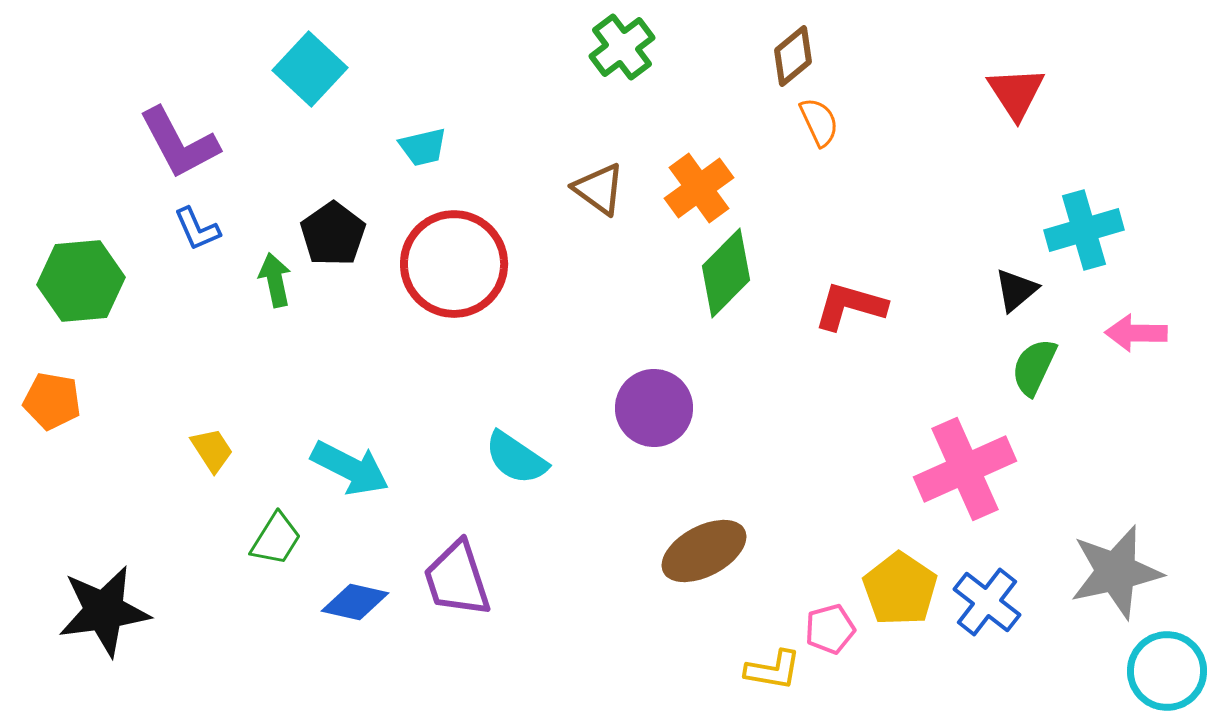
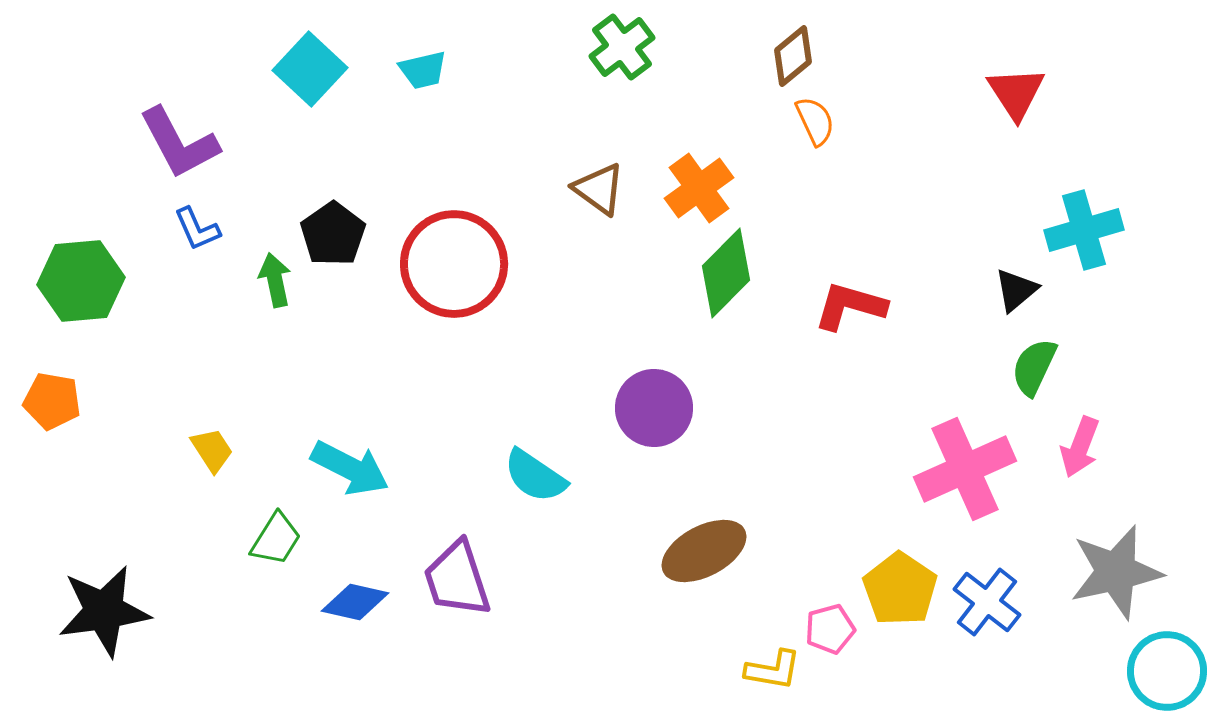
orange semicircle: moved 4 px left, 1 px up
cyan trapezoid: moved 77 px up
pink arrow: moved 56 px left, 114 px down; rotated 70 degrees counterclockwise
cyan semicircle: moved 19 px right, 18 px down
